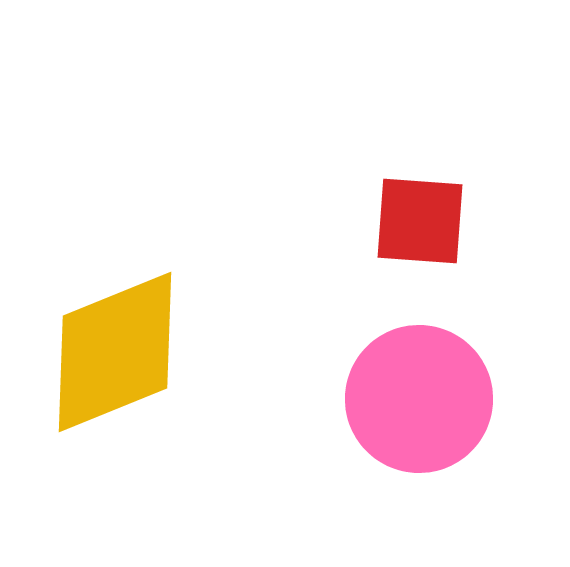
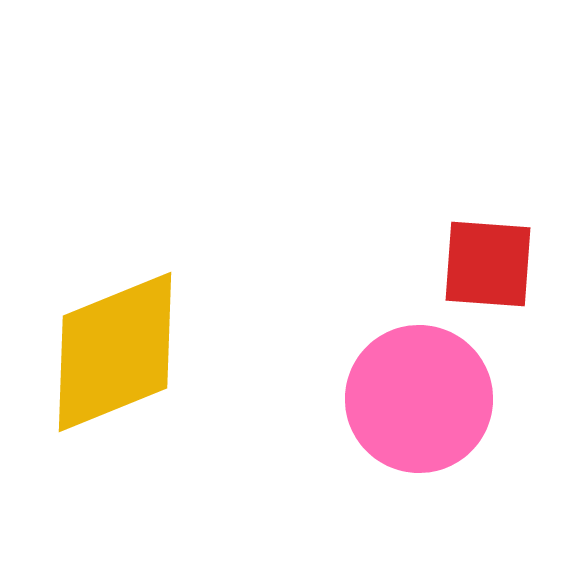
red square: moved 68 px right, 43 px down
